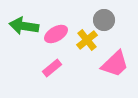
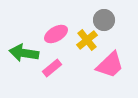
green arrow: moved 27 px down
pink trapezoid: moved 5 px left, 1 px down
